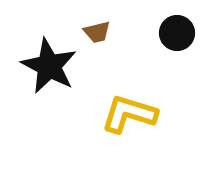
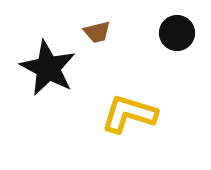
black star: moved 1 px left, 2 px down
